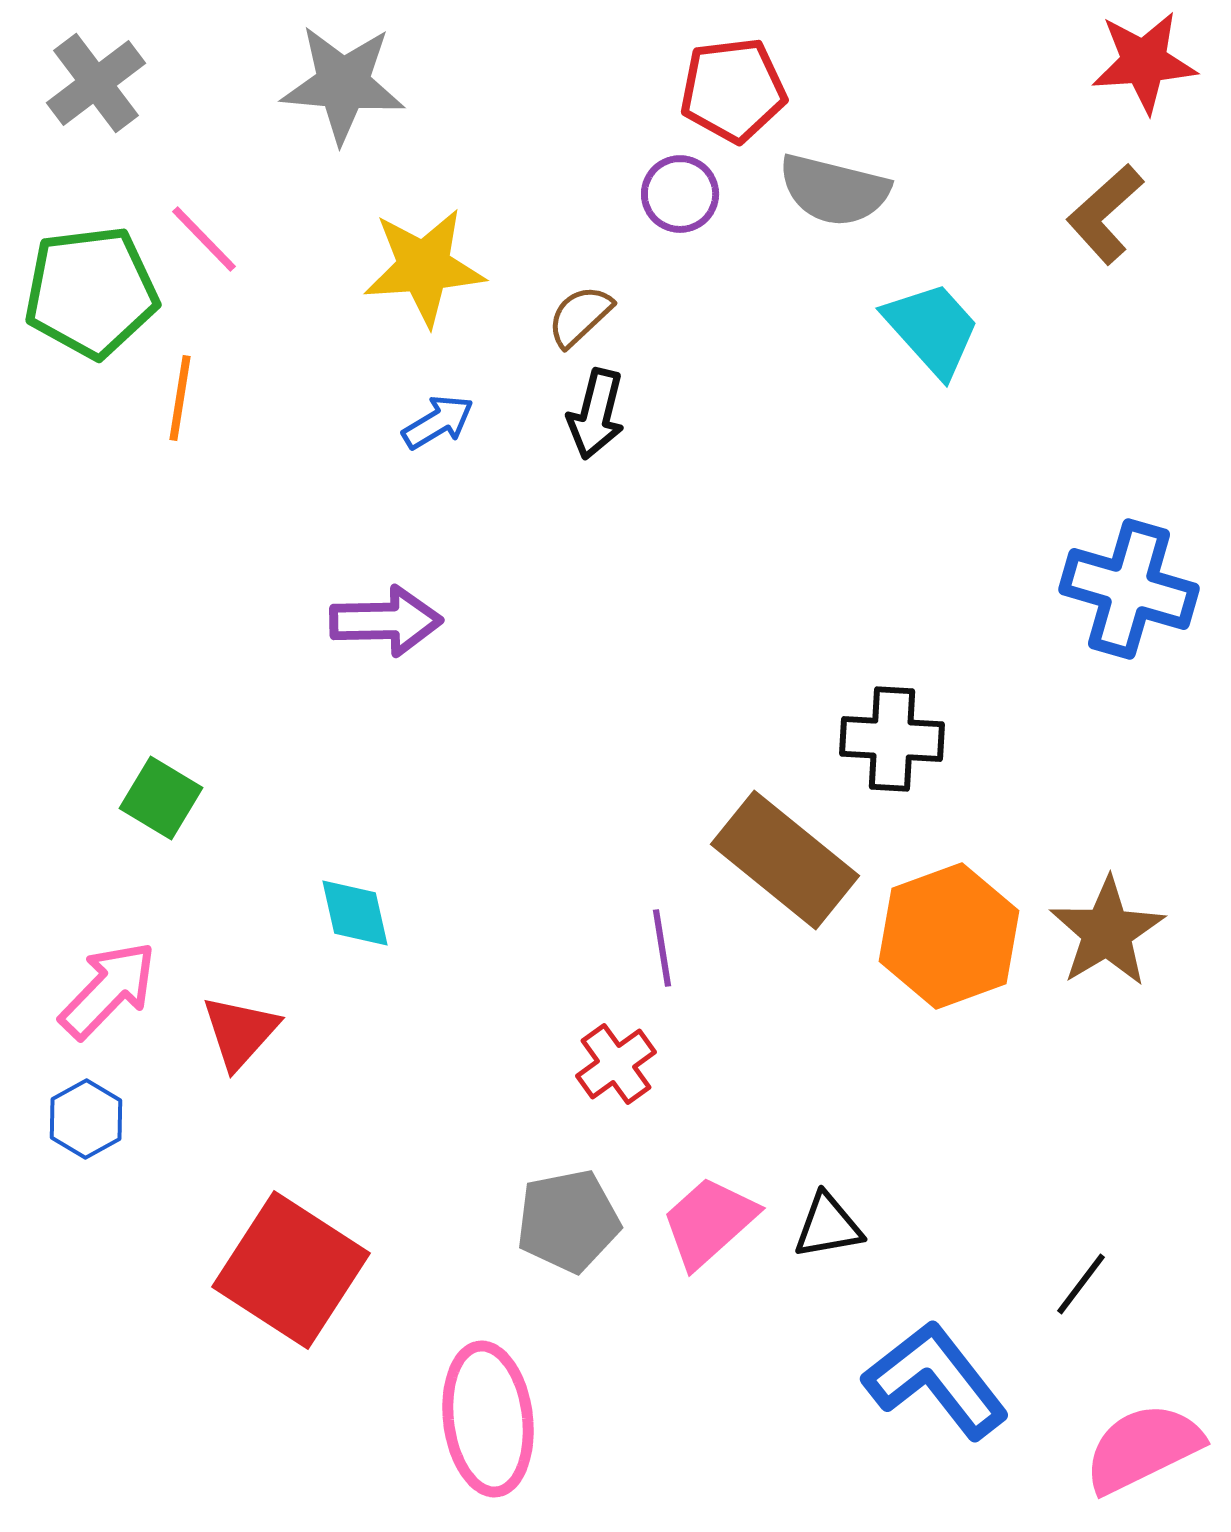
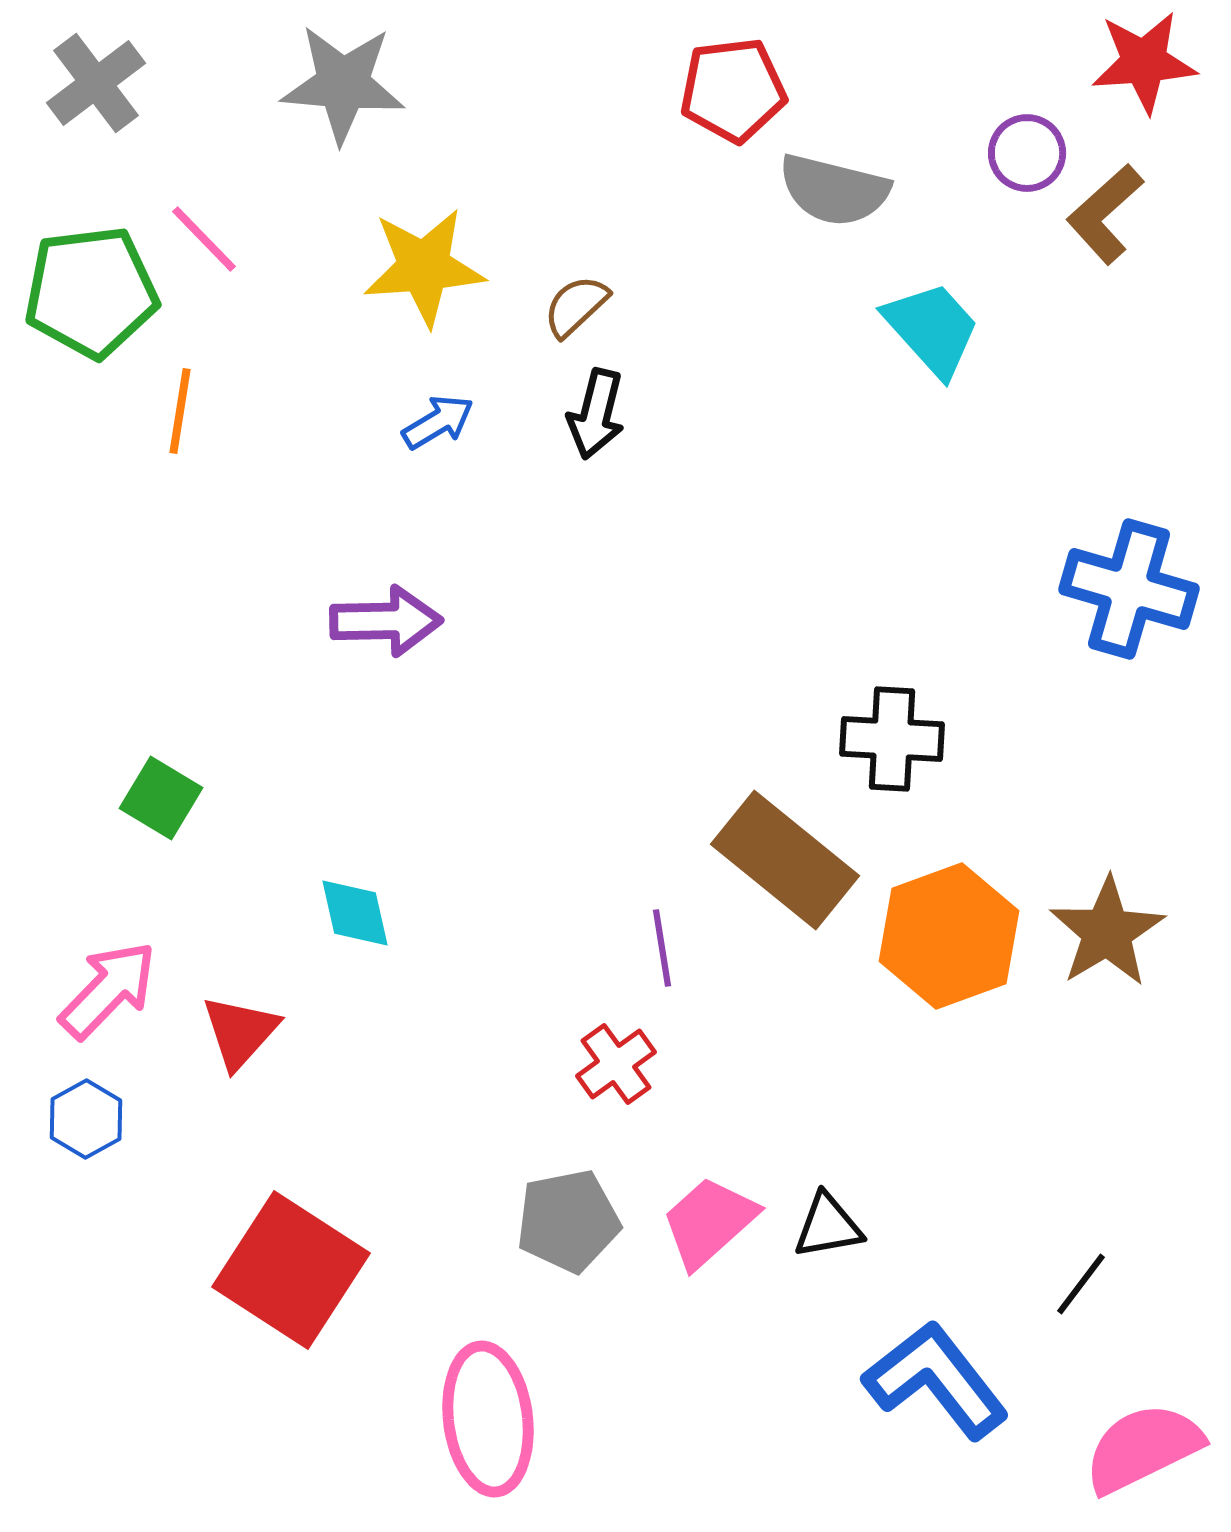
purple circle: moved 347 px right, 41 px up
brown semicircle: moved 4 px left, 10 px up
orange line: moved 13 px down
